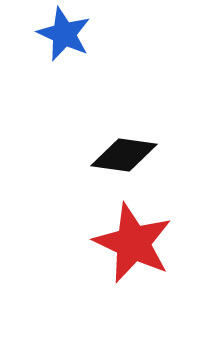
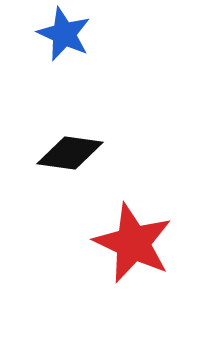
black diamond: moved 54 px left, 2 px up
